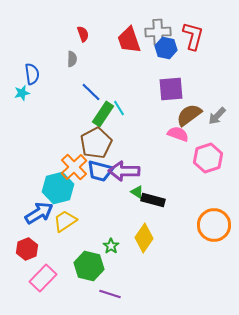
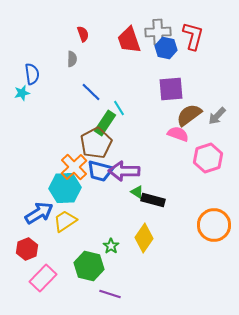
green rectangle: moved 2 px right, 9 px down
cyan hexagon: moved 7 px right; rotated 12 degrees clockwise
